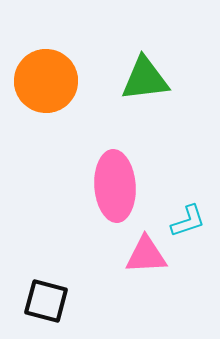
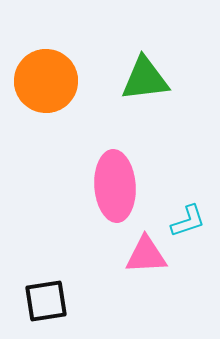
black square: rotated 24 degrees counterclockwise
